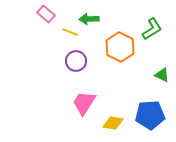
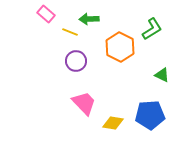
pink trapezoid: rotated 104 degrees clockwise
